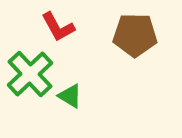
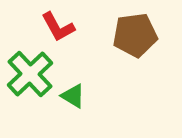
brown pentagon: rotated 9 degrees counterclockwise
green triangle: moved 3 px right
